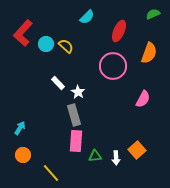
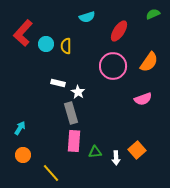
cyan semicircle: rotated 28 degrees clockwise
red ellipse: rotated 10 degrees clockwise
yellow semicircle: rotated 133 degrees counterclockwise
orange semicircle: moved 9 px down; rotated 15 degrees clockwise
white rectangle: rotated 32 degrees counterclockwise
pink semicircle: rotated 42 degrees clockwise
gray rectangle: moved 3 px left, 2 px up
pink rectangle: moved 2 px left
green triangle: moved 4 px up
